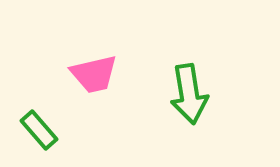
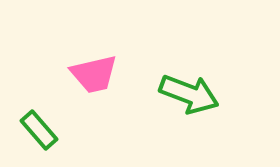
green arrow: rotated 60 degrees counterclockwise
